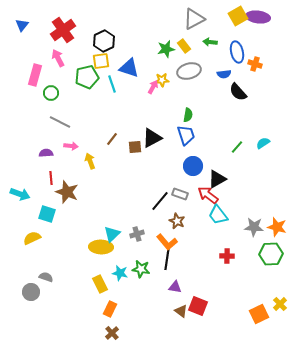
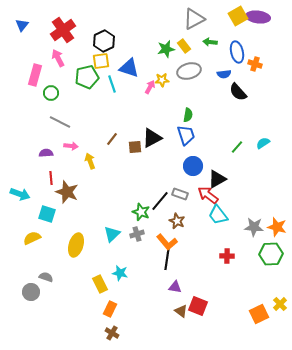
pink arrow at (153, 87): moved 3 px left
yellow ellipse at (101, 247): moved 25 px left, 2 px up; rotated 75 degrees counterclockwise
green star at (141, 269): moved 57 px up; rotated 12 degrees clockwise
brown cross at (112, 333): rotated 16 degrees counterclockwise
